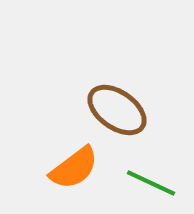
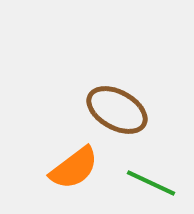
brown ellipse: rotated 6 degrees counterclockwise
